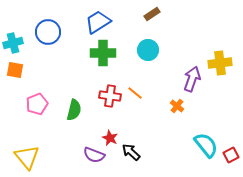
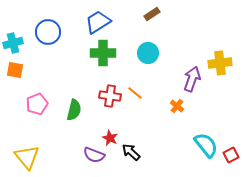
cyan circle: moved 3 px down
